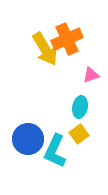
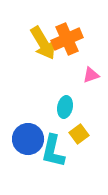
yellow arrow: moved 2 px left, 6 px up
cyan ellipse: moved 15 px left
cyan L-shape: moved 2 px left; rotated 12 degrees counterclockwise
